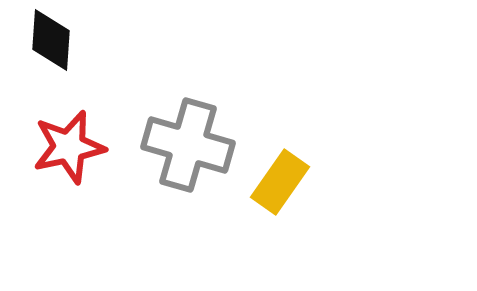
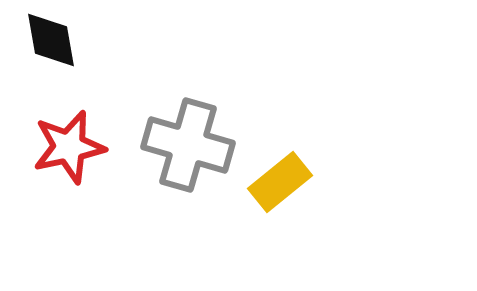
black diamond: rotated 14 degrees counterclockwise
yellow rectangle: rotated 16 degrees clockwise
